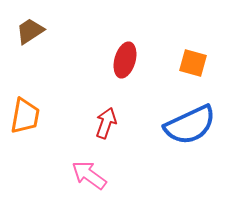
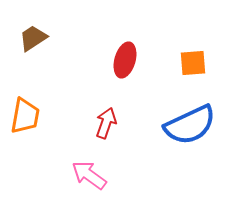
brown trapezoid: moved 3 px right, 7 px down
orange square: rotated 20 degrees counterclockwise
